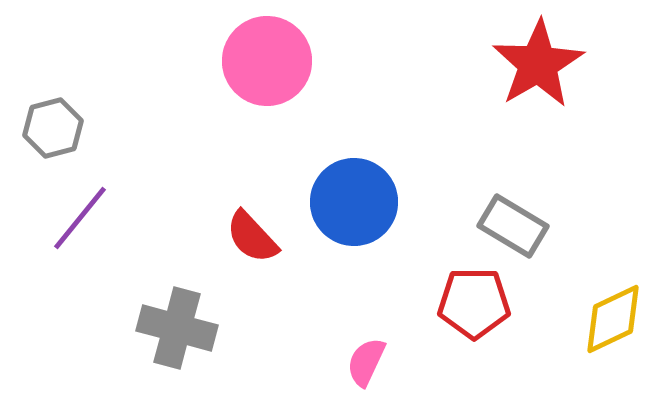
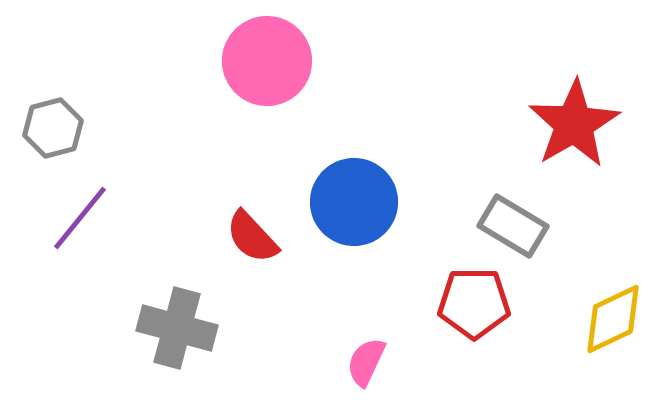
red star: moved 36 px right, 60 px down
